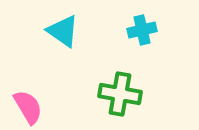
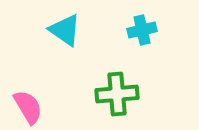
cyan triangle: moved 2 px right, 1 px up
green cross: moved 3 px left; rotated 15 degrees counterclockwise
